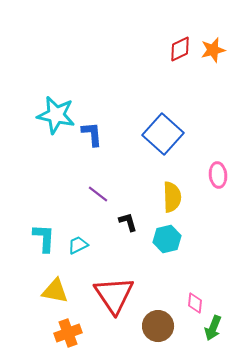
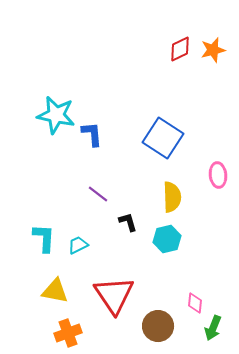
blue square: moved 4 px down; rotated 9 degrees counterclockwise
